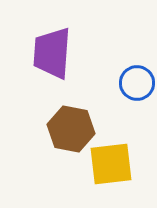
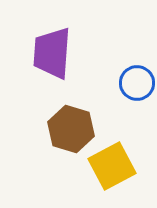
brown hexagon: rotated 6 degrees clockwise
yellow square: moved 1 px right, 2 px down; rotated 21 degrees counterclockwise
